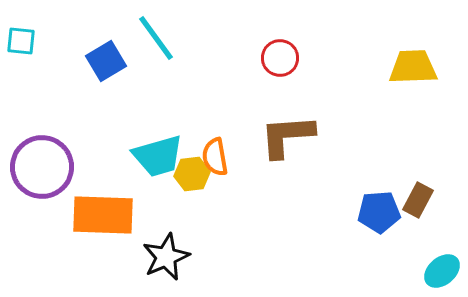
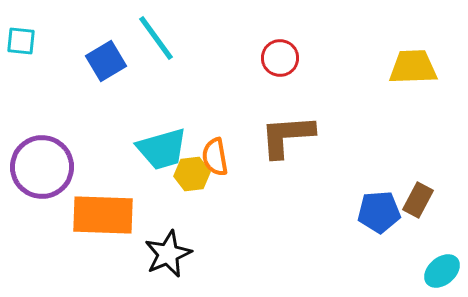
cyan trapezoid: moved 4 px right, 7 px up
black star: moved 2 px right, 3 px up
